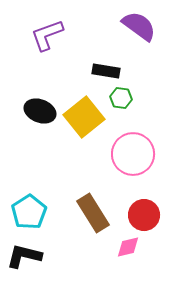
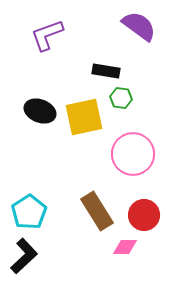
yellow square: rotated 27 degrees clockwise
brown rectangle: moved 4 px right, 2 px up
pink diamond: moved 3 px left; rotated 15 degrees clockwise
black L-shape: rotated 123 degrees clockwise
